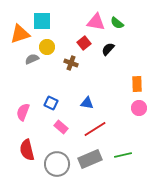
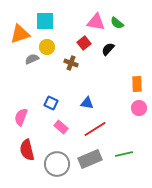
cyan square: moved 3 px right
pink semicircle: moved 2 px left, 5 px down
green line: moved 1 px right, 1 px up
